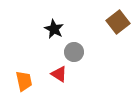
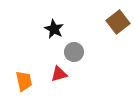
red triangle: rotated 48 degrees counterclockwise
